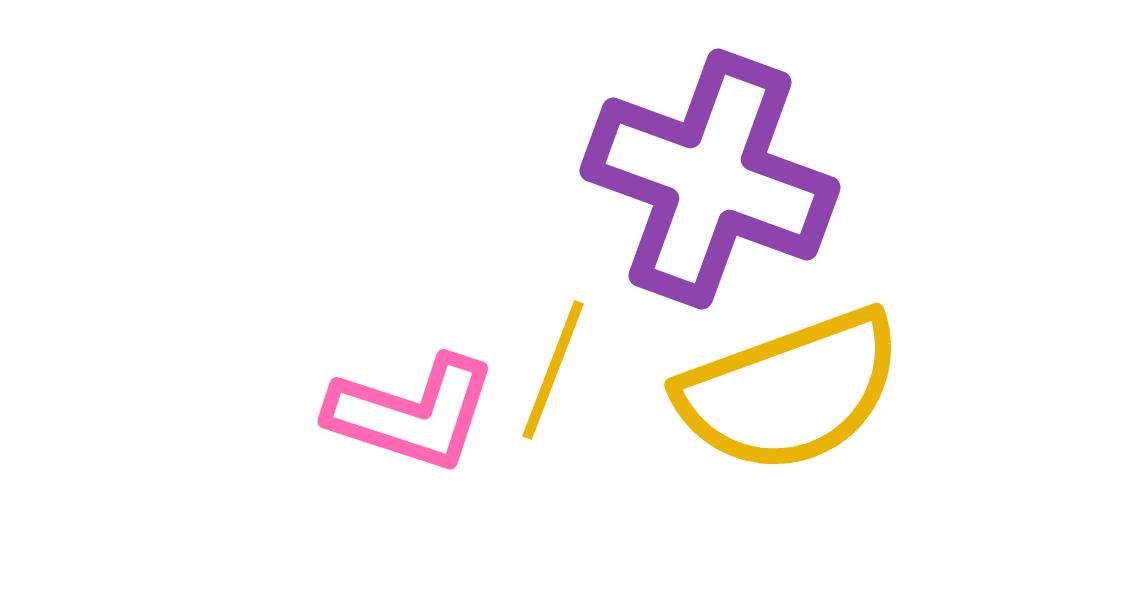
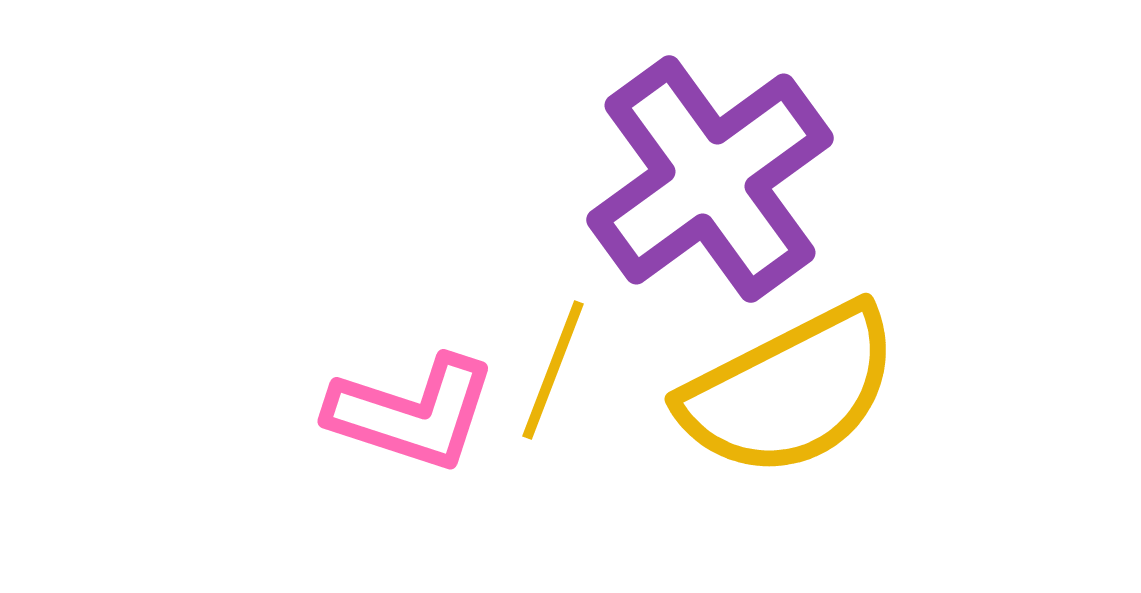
purple cross: rotated 34 degrees clockwise
yellow semicircle: rotated 7 degrees counterclockwise
